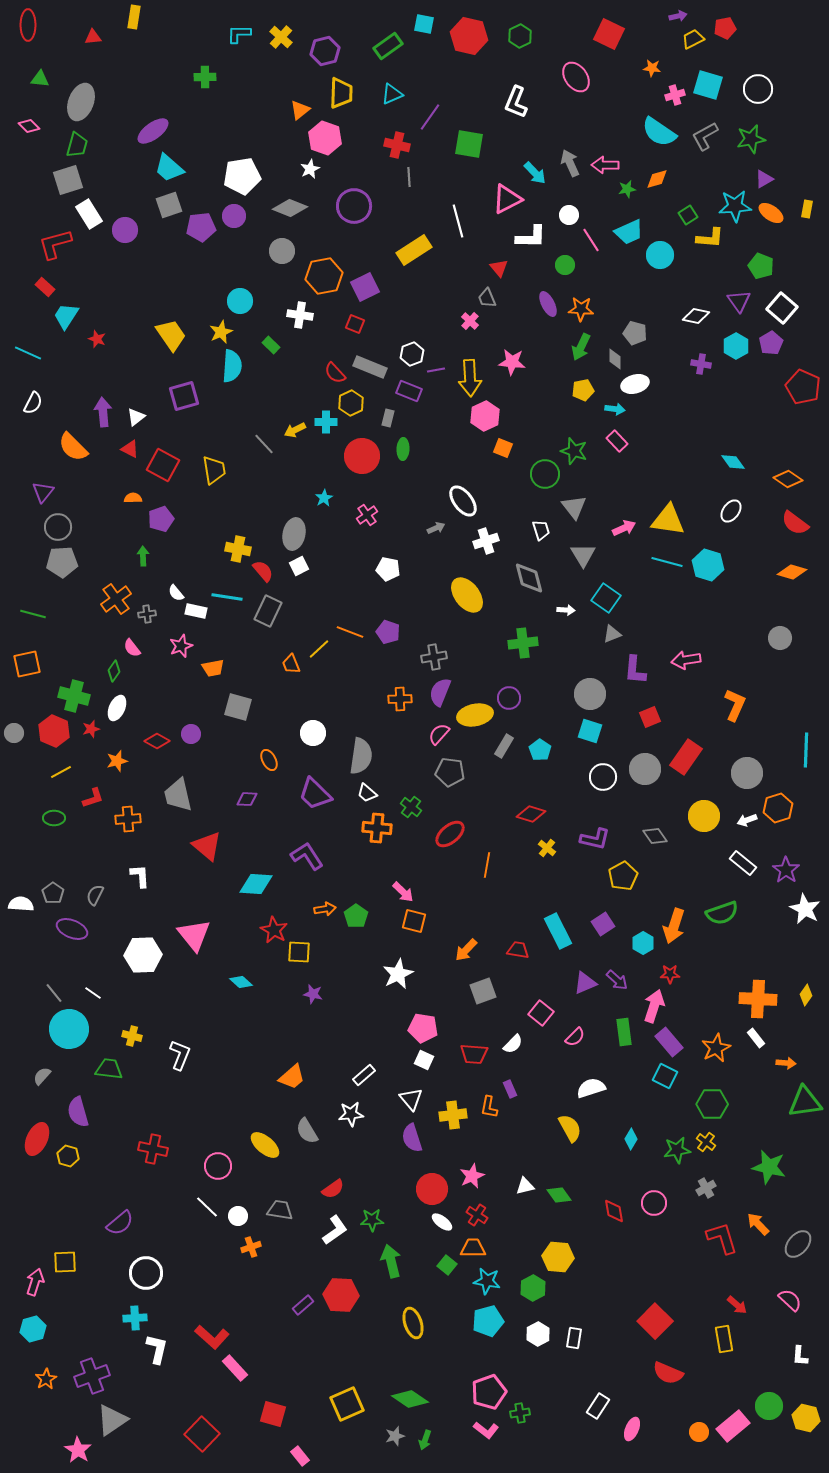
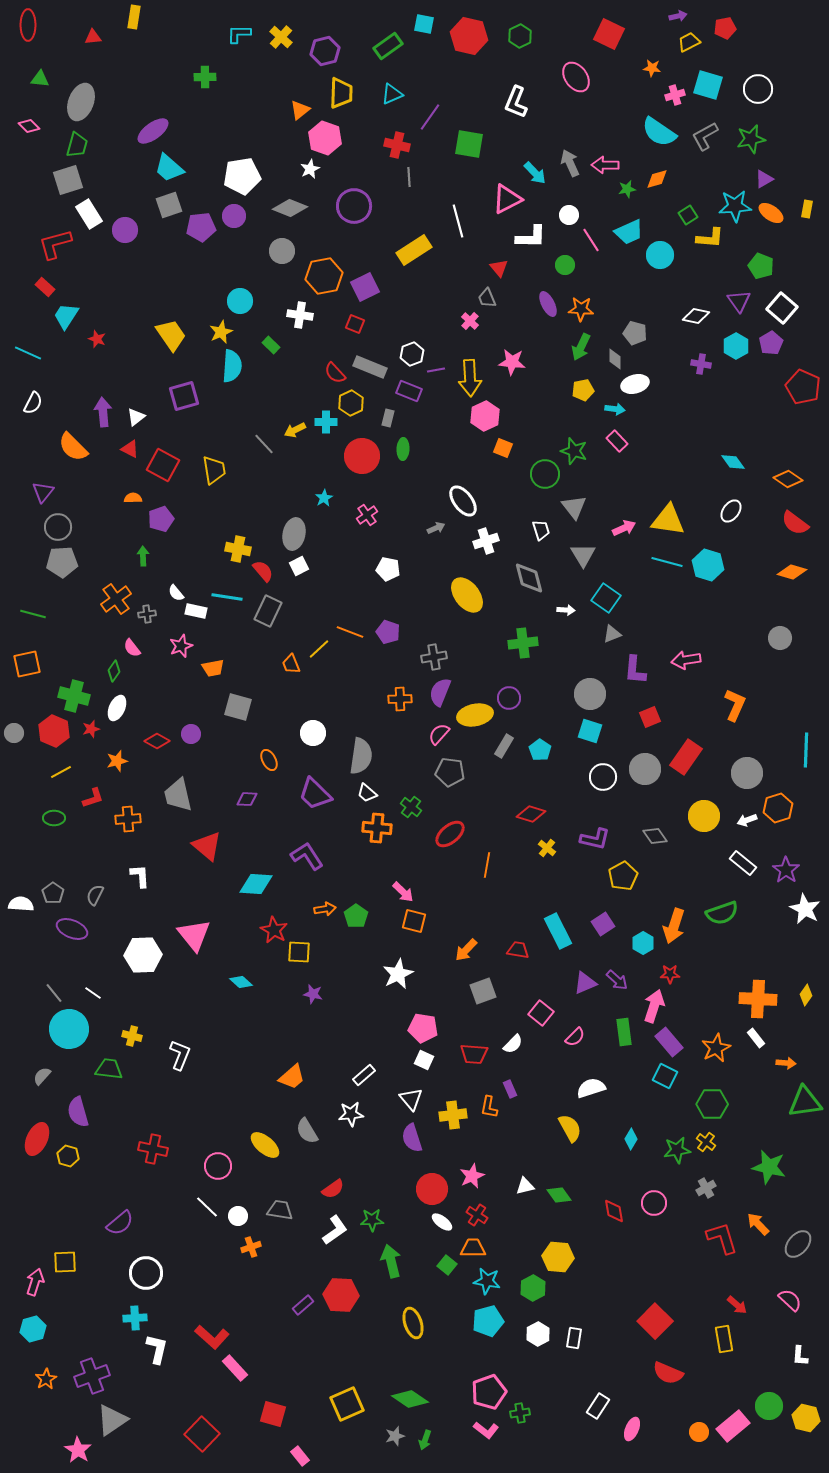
yellow trapezoid at (693, 39): moved 4 px left, 3 px down
